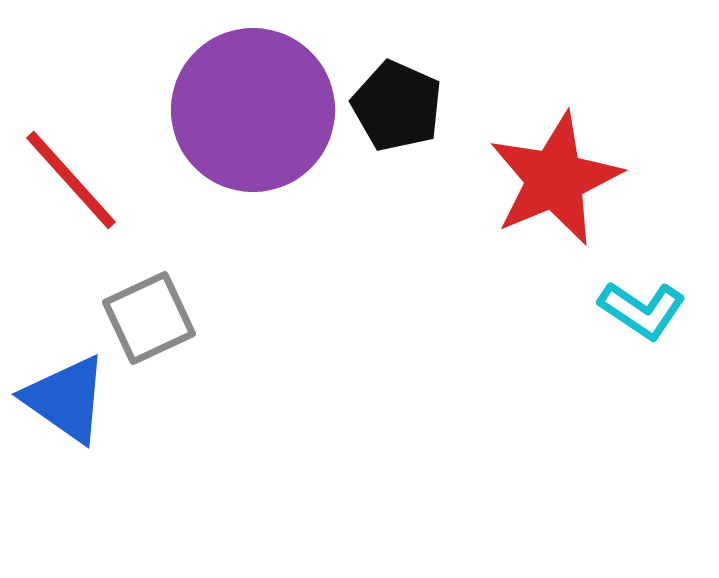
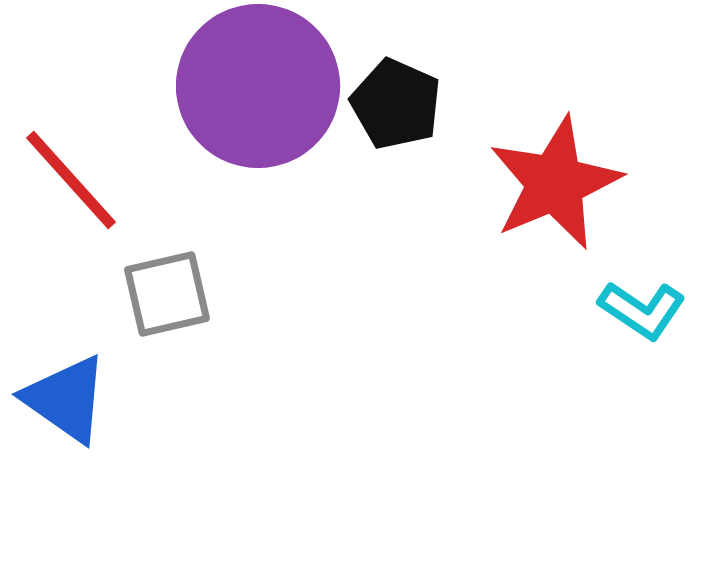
black pentagon: moved 1 px left, 2 px up
purple circle: moved 5 px right, 24 px up
red star: moved 4 px down
gray square: moved 18 px right, 24 px up; rotated 12 degrees clockwise
